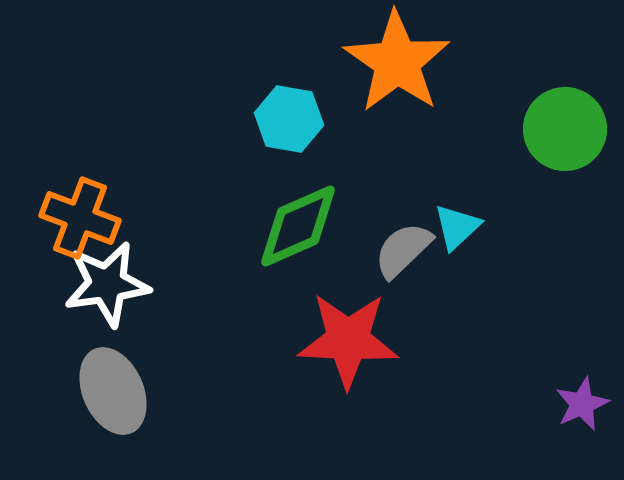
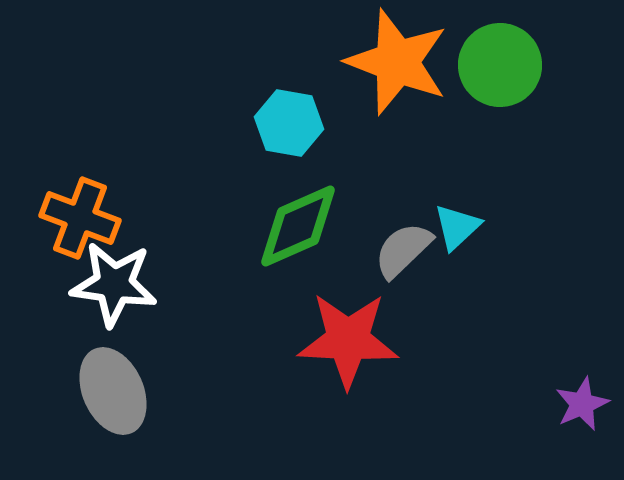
orange star: rotated 14 degrees counterclockwise
cyan hexagon: moved 4 px down
green circle: moved 65 px left, 64 px up
white star: moved 7 px right; rotated 16 degrees clockwise
